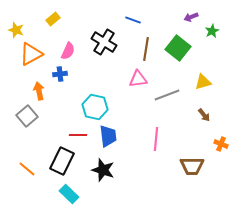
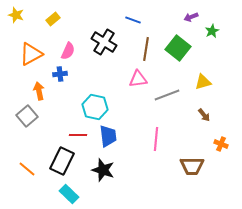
yellow star: moved 15 px up
